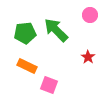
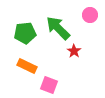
green arrow: moved 2 px right, 2 px up
red star: moved 14 px left, 6 px up
